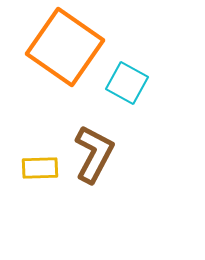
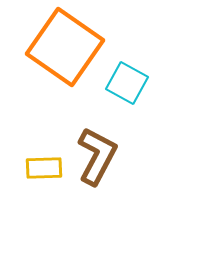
brown L-shape: moved 3 px right, 2 px down
yellow rectangle: moved 4 px right
